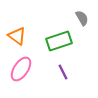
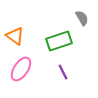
orange triangle: moved 2 px left
